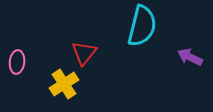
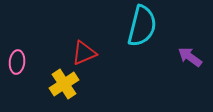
red triangle: rotated 28 degrees clockwise
purple arrow: rotated 10 degrees clockwise
